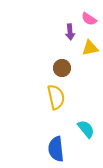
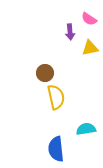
brown circle: moved 17 px left, 5 px down
cyan semicircle: rotated 60 degrees counterclockwise
